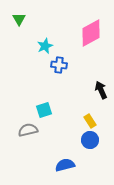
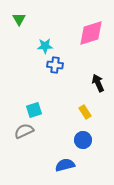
pink diamond: rotated 12 degrees clockwise
cyan star: rotated 21 degrees clockwise
blue cross: moved 4 px left
black arrow: moved 3 px left, 7 px up
cyan square: moved 10 px left
yellow rectangle: moved 5 px left, 9 px up
gray semicircle: moved 4 px left, 1 px down; rotated 12 degrees counterclockwise
blue circle: moved 7 px left
